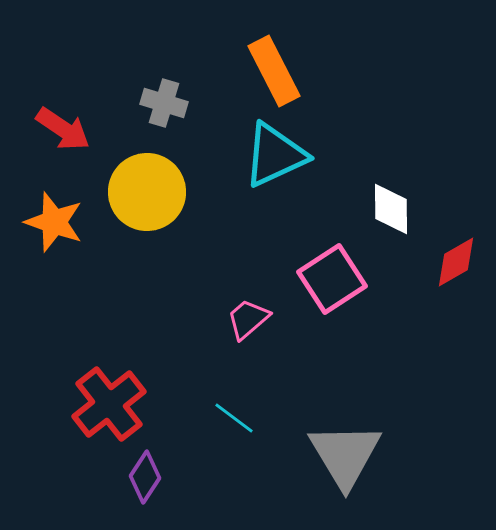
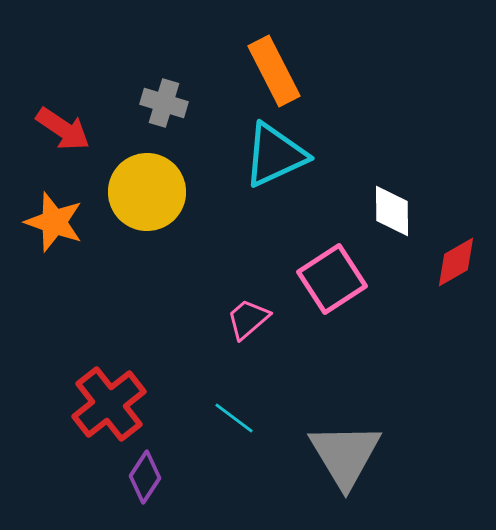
white diamond: moved 1 px right, 2 px down
